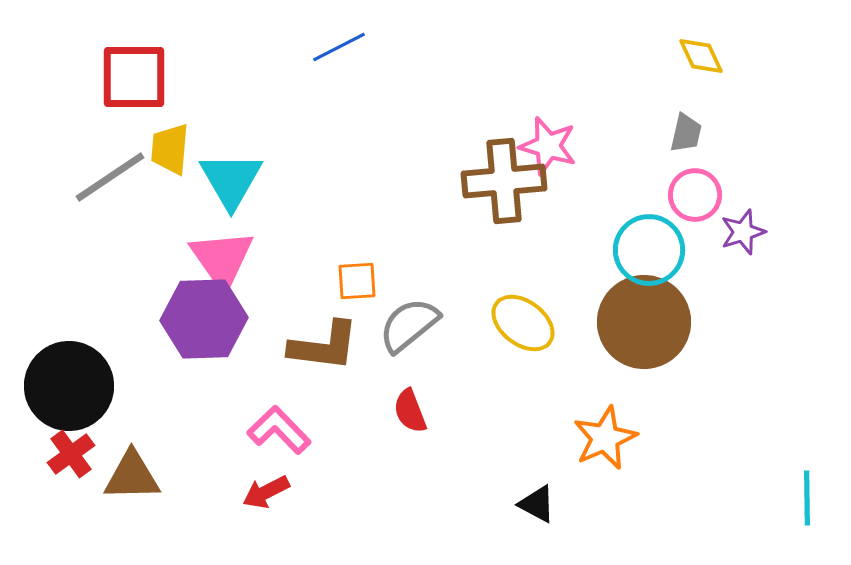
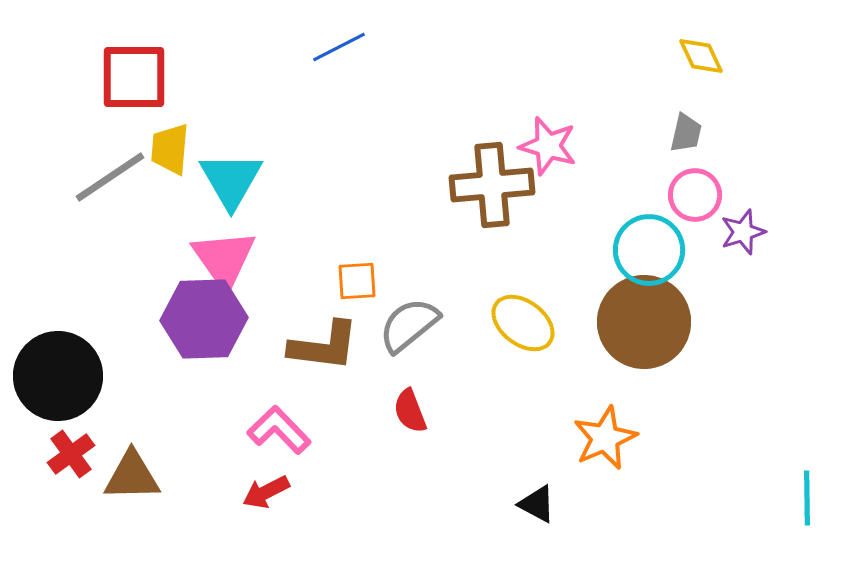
brown cross: moved 12 px left, 4 px down
pink triangle: moved 2 px right
black circle: moved 11 px left, 10 px up
